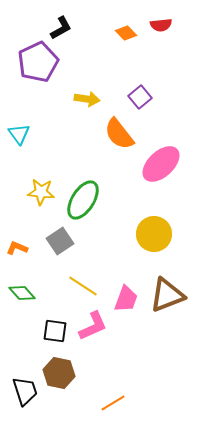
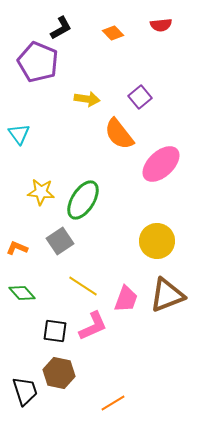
orange diamond: moved 13 px left
purple pentagon: rotated 24 degrees counterclockwise
yellow circle: moved 3 px right, 7 px down
